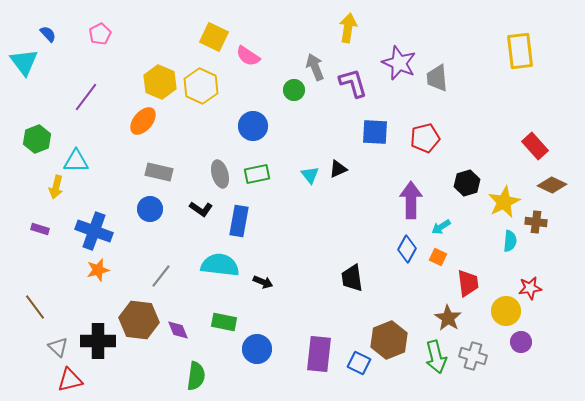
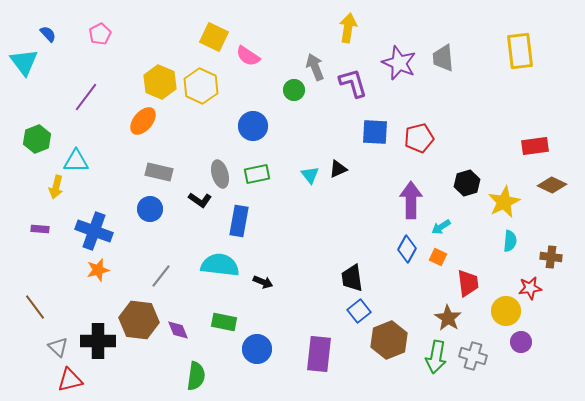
gray trapezoid at (437, 78): moved 6 px right, 20 px up
red pentagon at (425, 138): moved 6 px left
red rectangle at (535, 146): rotated 56 degrees counterclockwise
black L-shape at (201, 209): moved 1 px left, 9 px up
brown cross at (536, 222): moved 15 px right, 35 px down
purple rectangle at (40, 229): rotated 12 degrees counterclockwise
green arrow at (436, 357): rotated 24 degrees clockwise
blue square at (359, 363): moved 52 px up; rotated 25 degrees clockwise
